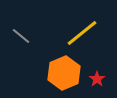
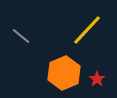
yellow line: moved 5 px right, 3 px up; rotated 8 degrees counterclockwise
